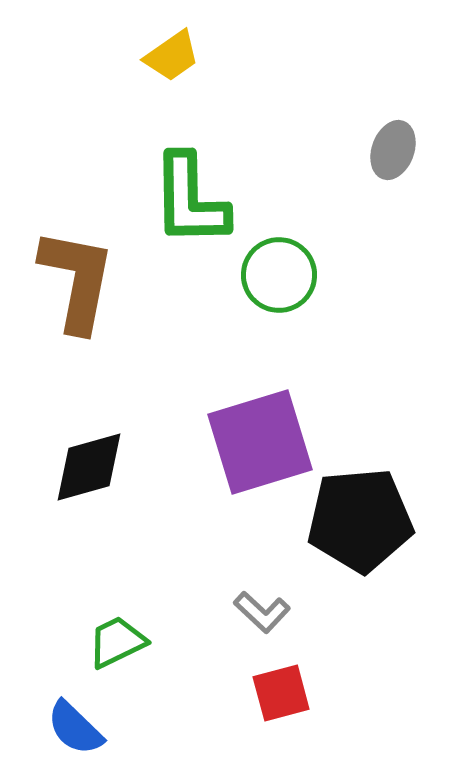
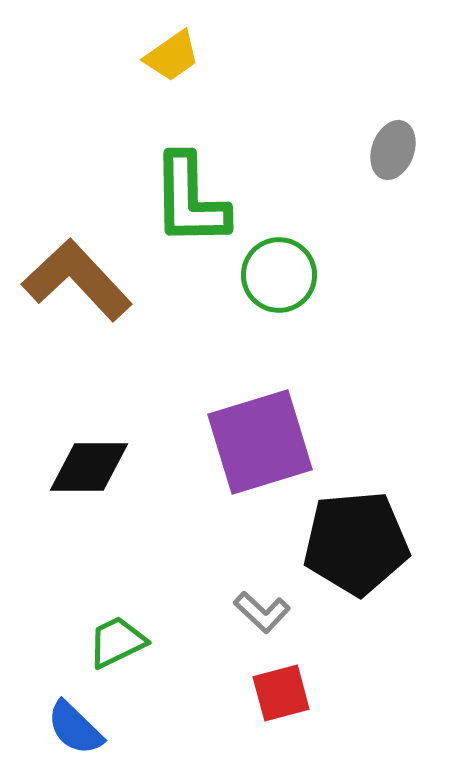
brown L-shape: rotated 54 degrees counterclockwise
black diamond: rotated 16 degrees clockwise
black pentagon: moved 4 px left, 23 px down
